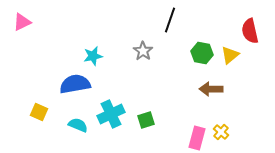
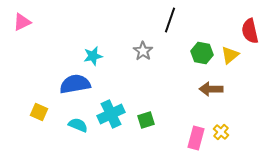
pink rectangle: moved 1 px left
